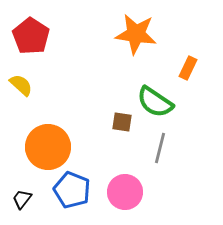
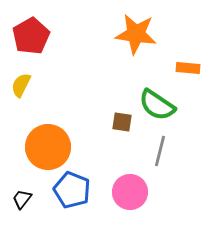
red pentagon: rotated 9 degrees clockwise
orange rectangle: rotated 70 degrees clockwise
yellow semicircle: rotated 105 degrees counterclockwise
green semicircle: moved 2 px right, 3 px down
gray line: moved 3 px down
pink circle: moved 5 px right
